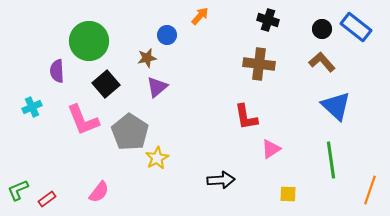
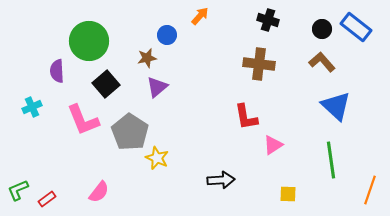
pink triangle: moved 2 px right, 4 px up
yellow star: rotated 20 degrees counterclockwise
